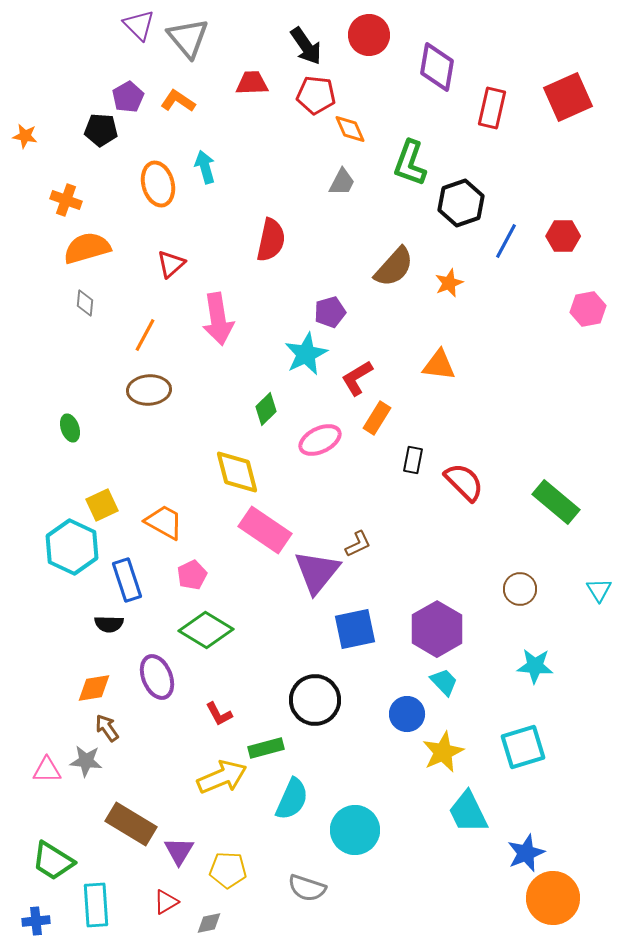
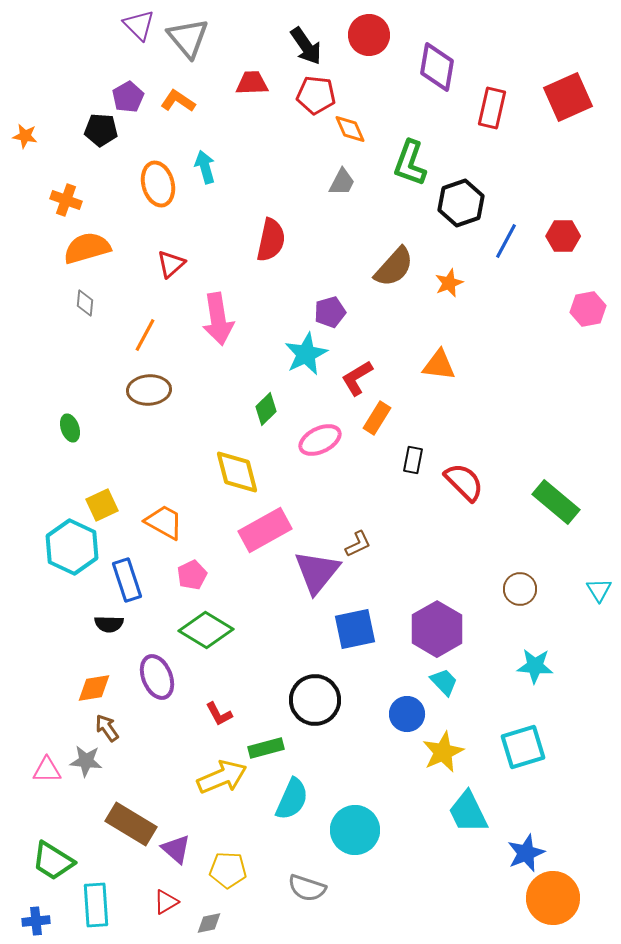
pink rectangle at (265, 530): rotated 63 degrees counterclockwise
purple triangle at (179, 851): moved 3 px left, 2 px up; rotated 20 degrees counterclockwise
